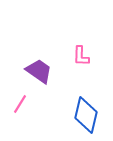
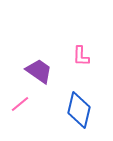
pink line: rotated 18 degrees clockwise
blue diamond: moved 7 px left, 5 px up
